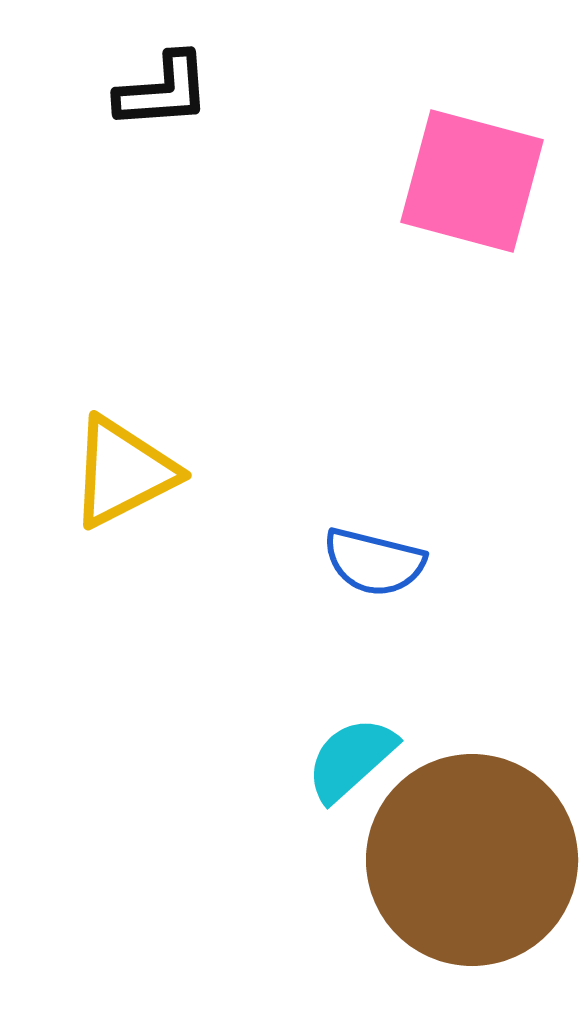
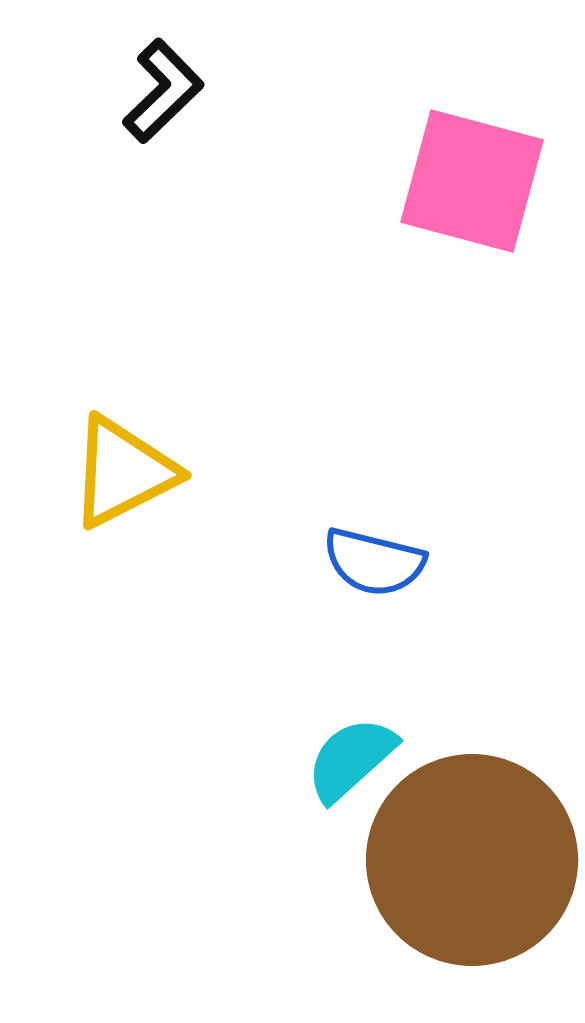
black L-shape: rotated 40 degrees counterclockwise
